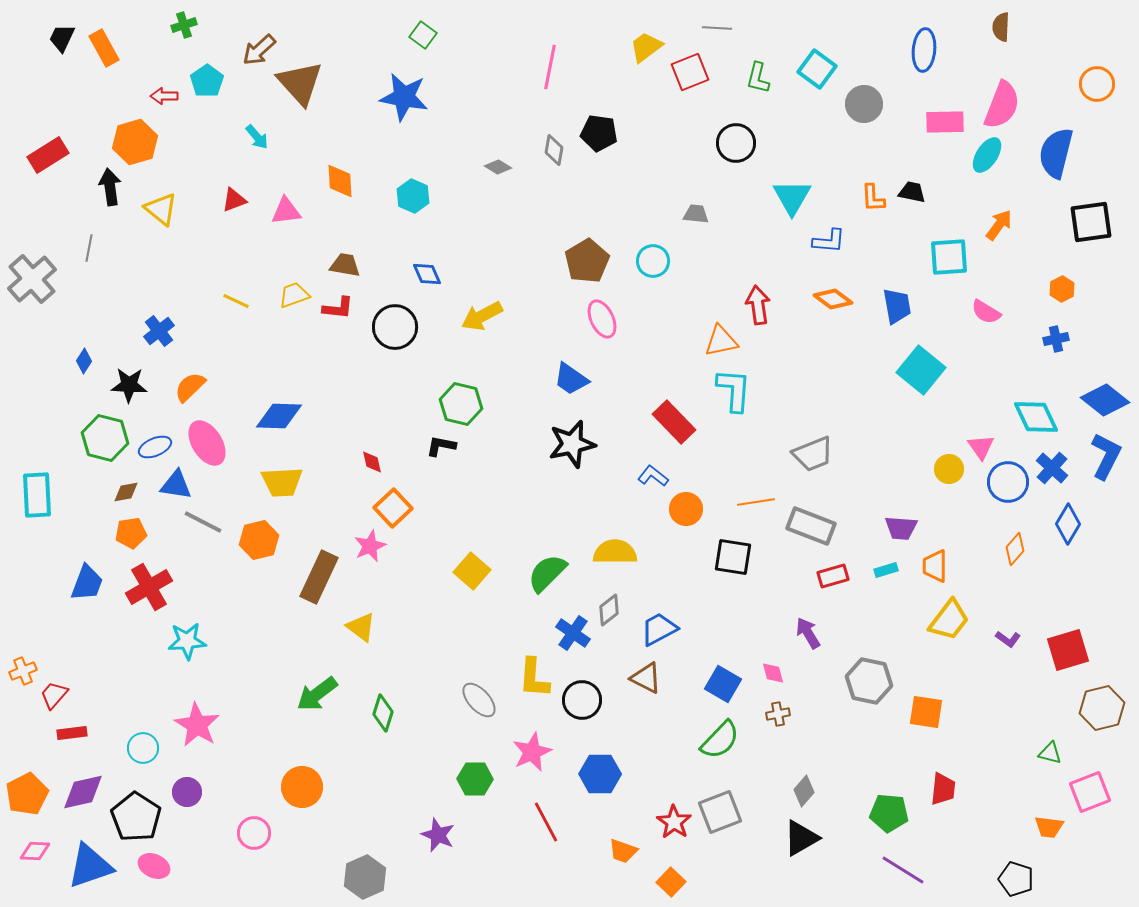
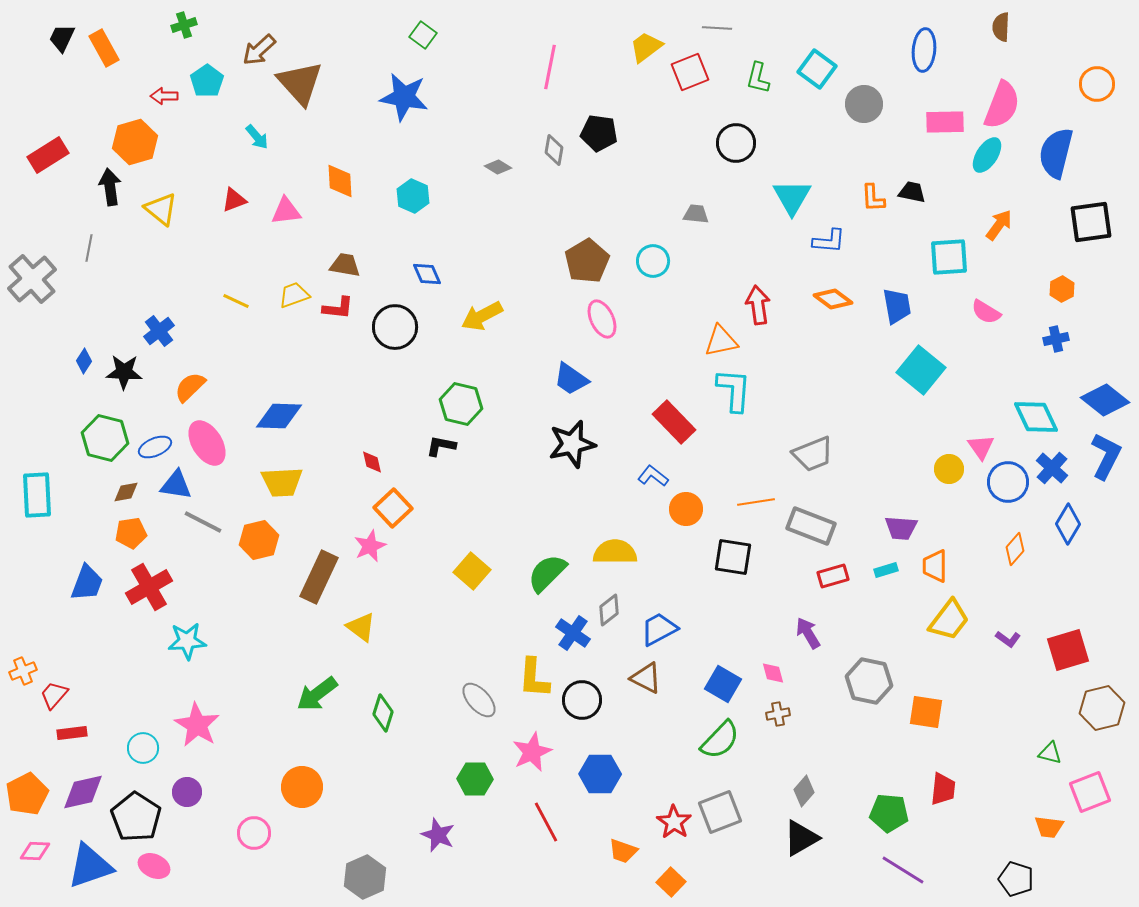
black star at (129, 385): moved 5 px left, 13 px up
